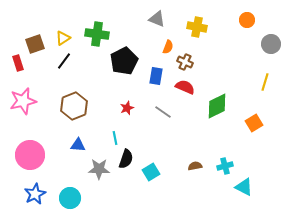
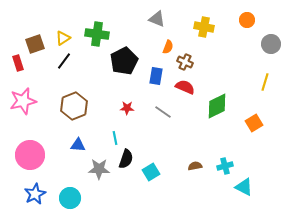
yellow cross: moved 7 px right
red star: rotated 24 degrees clockwise
